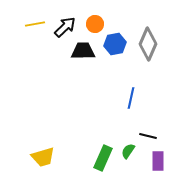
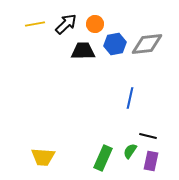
black arrow: moved 1 px right, 3 px up
gray diamond: moved 1 px left; rotated 60 degrees clockwise
blue line: moved 1 px left
green semicircle: moved 2 px right
yellow trapezoid: rotated 20 degrees clockwise
purple rectangle: moved 7 px left; rotated 12 degrees clockwise
